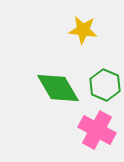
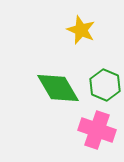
yellow star: moved 2 px left; rotated 16 degrees clockwise
pink cross: rotated 9 degrees counterclockwise
